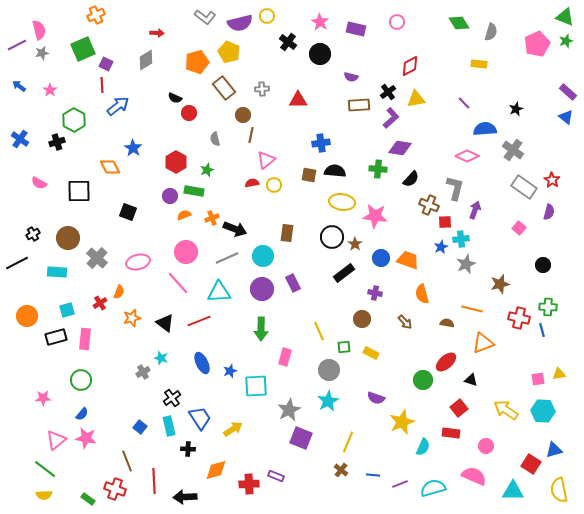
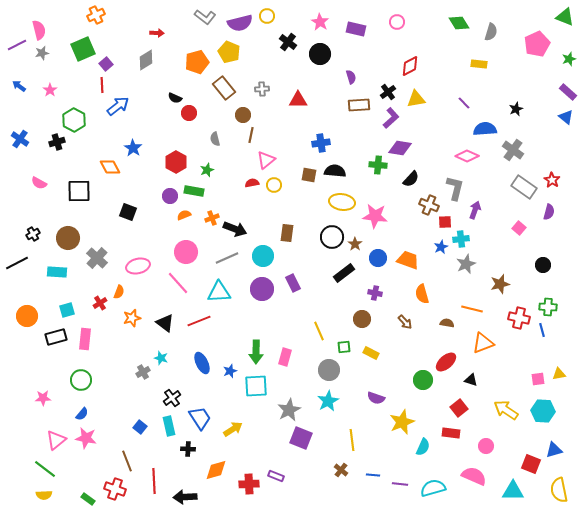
green star at (566, 41): moved 3 px right, 18 px down
purple square at (106, 64): rotated 24 degrees clockwise
purple semicircle at (351, 77): rotated 120 degrees counterclockwise
green cross at (378, 169): moved 4 px up
blue circle at (381, 258): moved 3 px left
pink ellipse at (138, 262): moved 4 px down
green arrow at (261, 329): moved 5 px left, 23 px down
yellow line at (348, 442): moved 4 px right, 2 px up; rotated 30 degrees counterclockwise
red square at (531, 464): rotated 12 degrees counterclockwise
purple line at (400, 484): rotated 28 degrees clockwise
